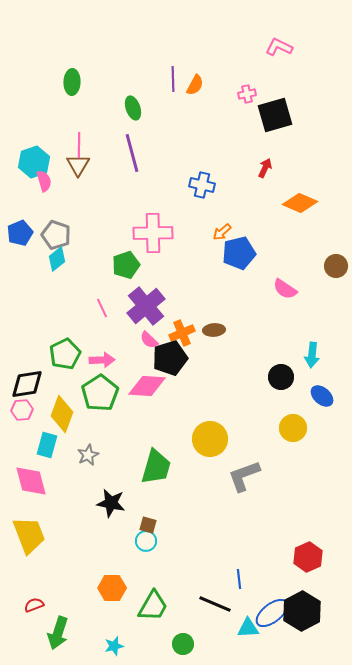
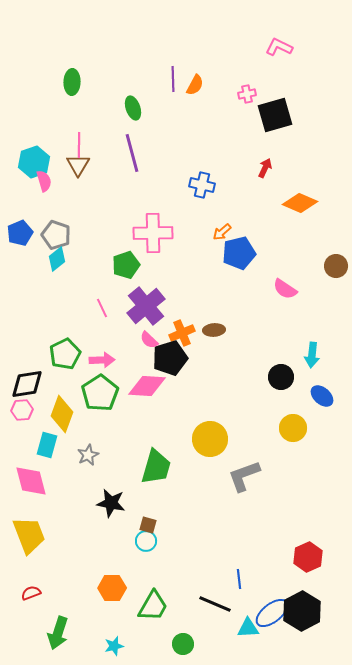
red semicircle at (34, 605): moved 3 px left, 12 px up
